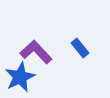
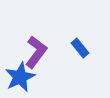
purple L-shape: rotated 80 degrees clockwise
